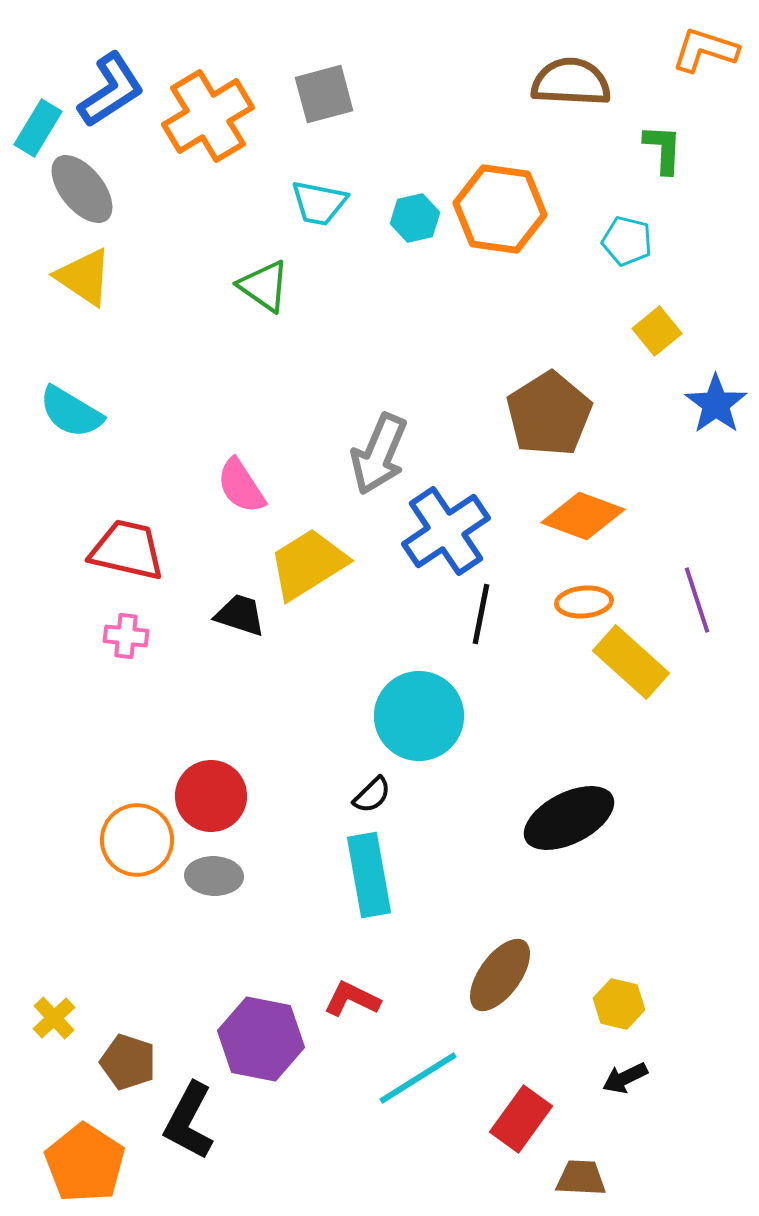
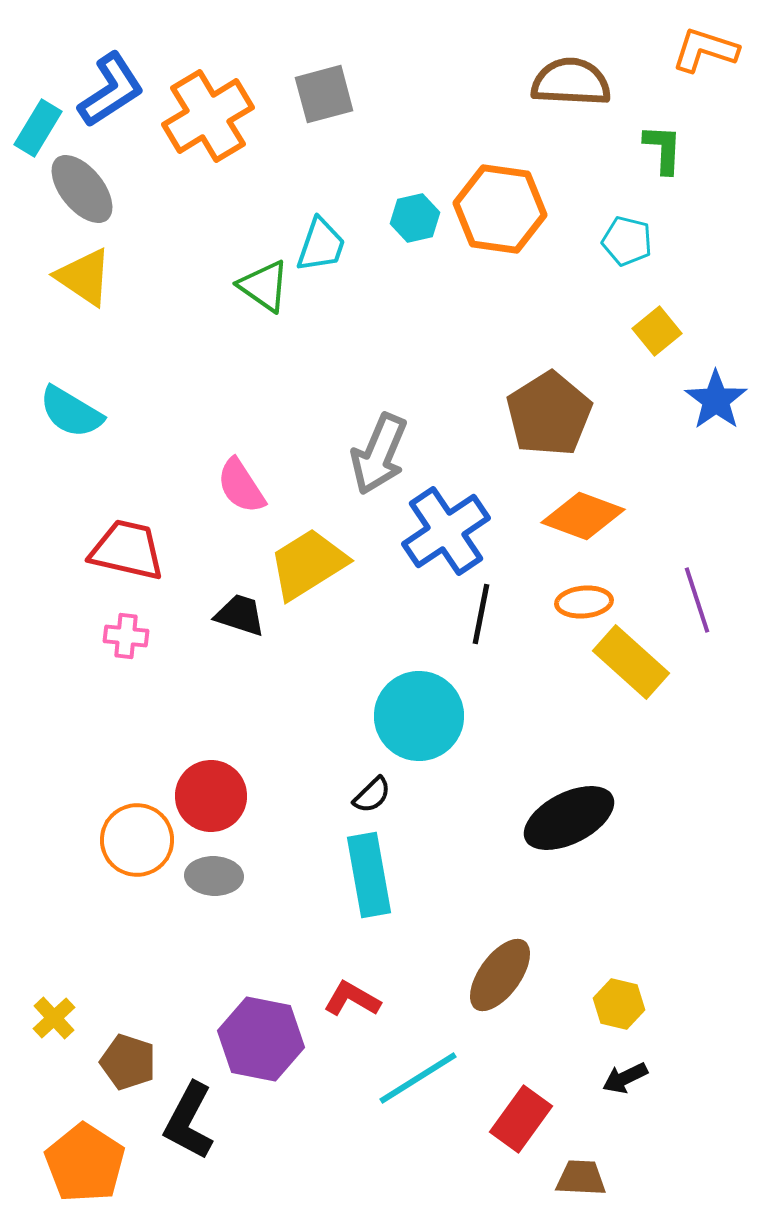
cyan trapezoid at (319, 203): moved 2 px right, 42 px down; rotated 82 degrees counterclockwise
blue star at (716, 404): moved 4 px up
red L-shape at (352, 999): rotated 4 degrees clockwise
